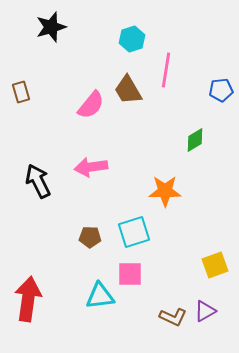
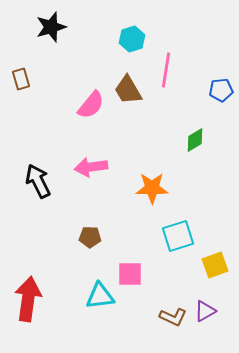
brown rectangle: moved 13 px up
orange star: moved 13 px left, 3 px up
cyan square: moved 44 px right, 4 px down
